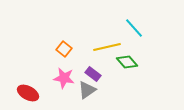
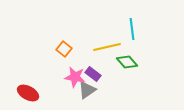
cyan line: moved 2 px left, 1 px down; rotated 35 degrees clockwise
pink star: moved 11 px right, 1 px up
